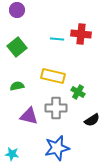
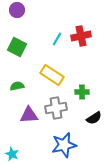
red cross: moved 2 px down; rotated 18 degrees counterclockwise
cyan line: rotated 64 degrees counterclockwise
green square: rotated 24 degrees counterclockwise
yellow rectangle: moved 1 px left, 1 px up; rotated 20 degrees clockwise
green cross: moved 4 px right; rotated 32 degrees counterclockwise
gray cross: rotated 10 degrees counterclockwise
purple triangle: moved 1 px up; rotated 18 degrees counterclockwise
black semicircle: moved 2 px right, 2 px up
blue star: moved 7 px right, 3 px up
cyan star: rotated 16 degrees clockwise
